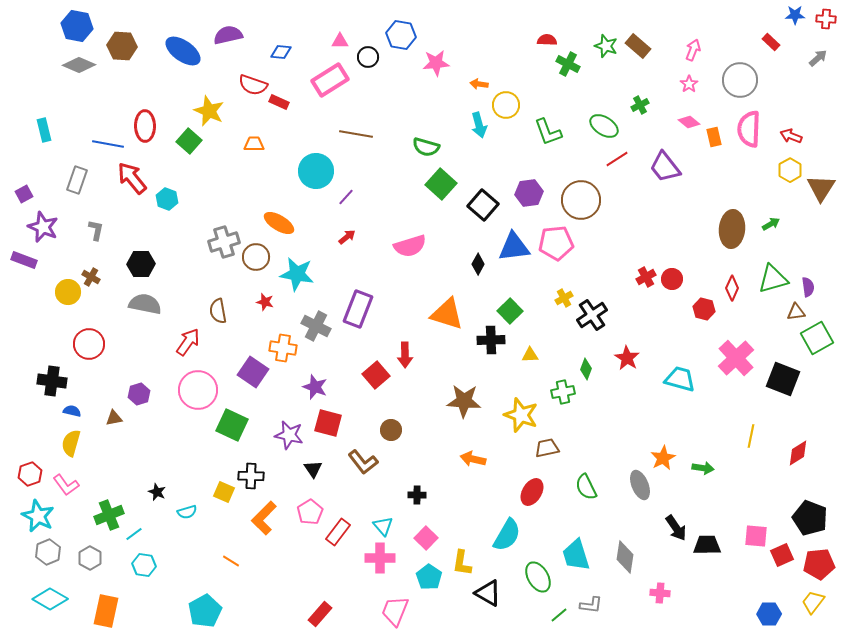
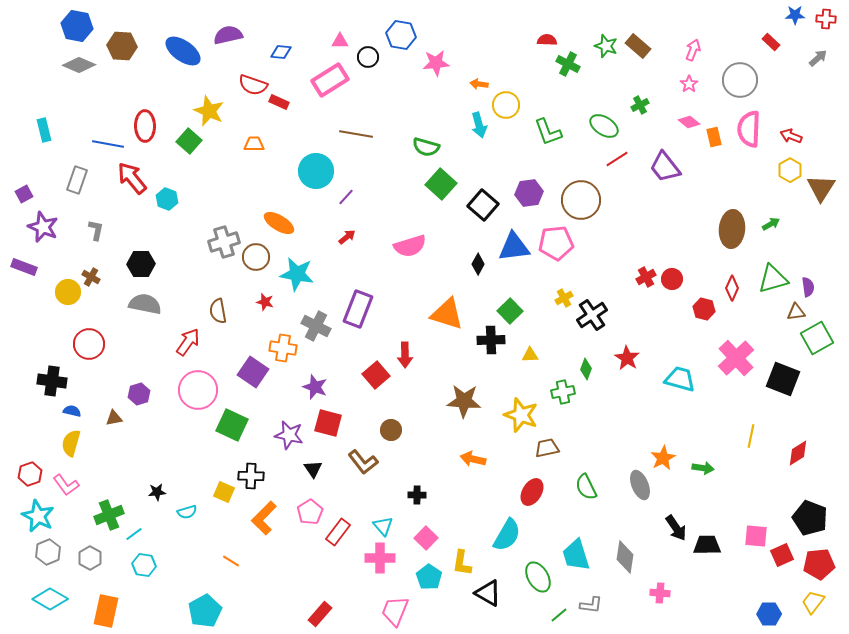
purple rectangle at (24, 260): moved 7 px down
black star at (157, 492): rotated 30 degrees counterclockwise
